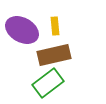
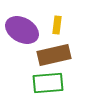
yellow rectangle: moved 2 px right, 1 px up; rotated 12 degrees clockwise
green rectangle: rotated 32 degrees clockwise
